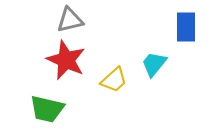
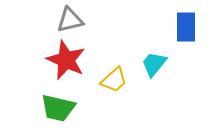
green trapezoid: moved 11 px right, 1 px up
